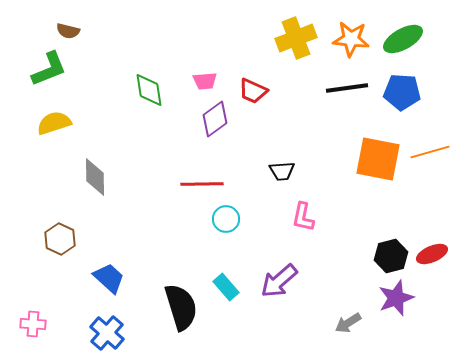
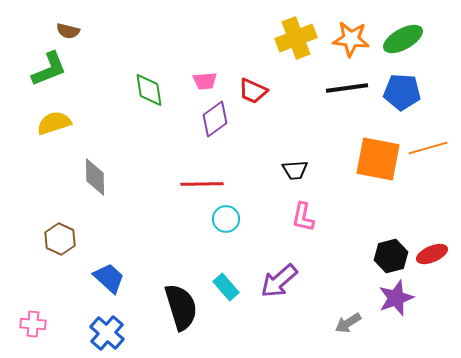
orange line: moved 2 px left, 4 px up
black trapezoid: moved 13 px right, 1 px up
